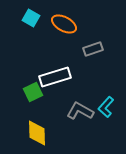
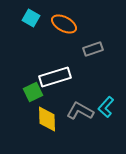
yellow diamond: moved 10 px right, 14 px up
